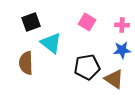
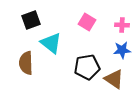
black square: moved 2 px up
